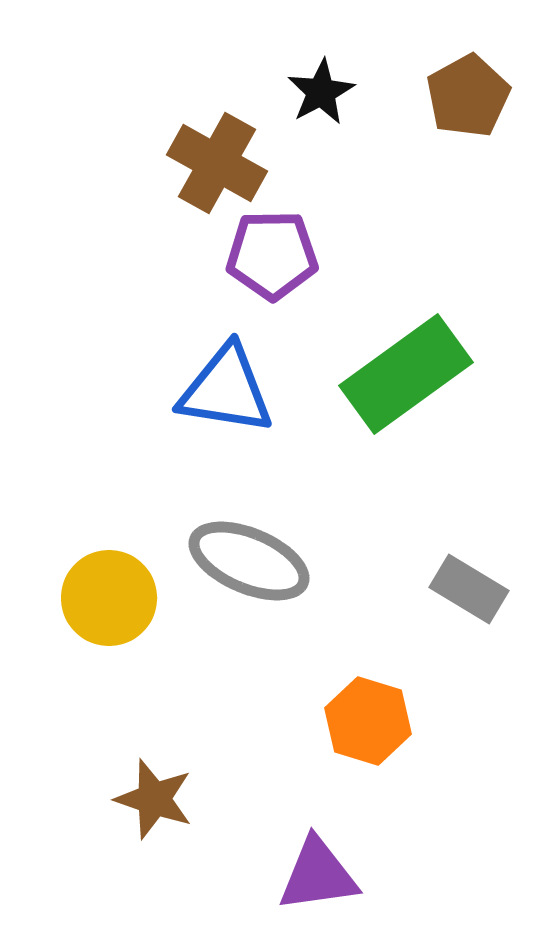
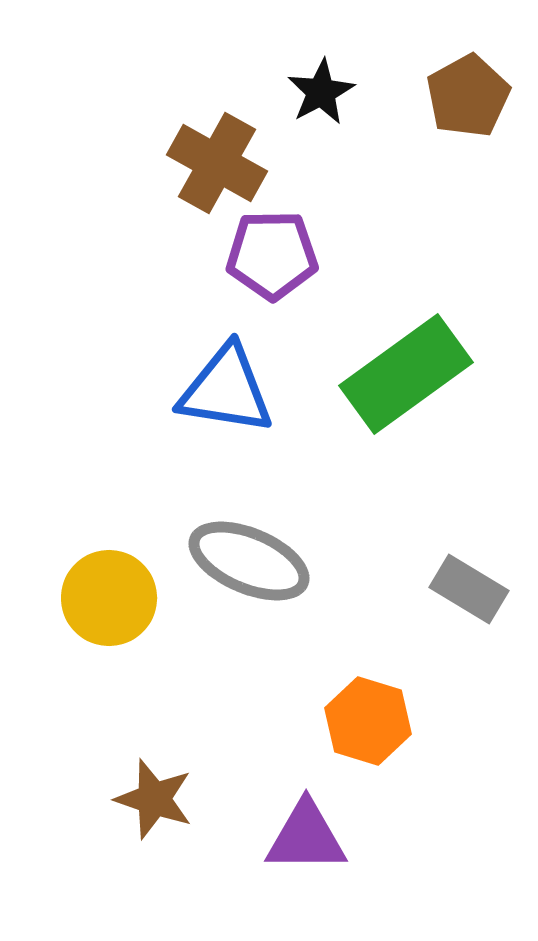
purple triangle: moved 12 px left, 38 px up; rotated 8 degrees clockwise
